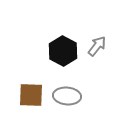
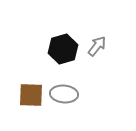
black hexagon: moved 2 px up; rotated 16 degrees clockwise
gray ellipse: moved 3 px left, 2 px up
